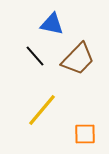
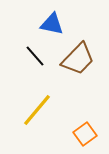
yellow line: moved 5 px left
orange square: rotated 35 degrees counterclockwise
